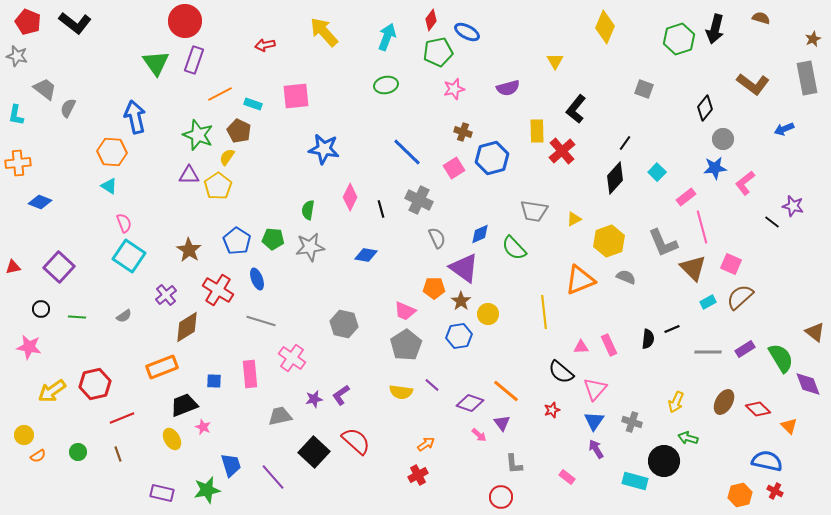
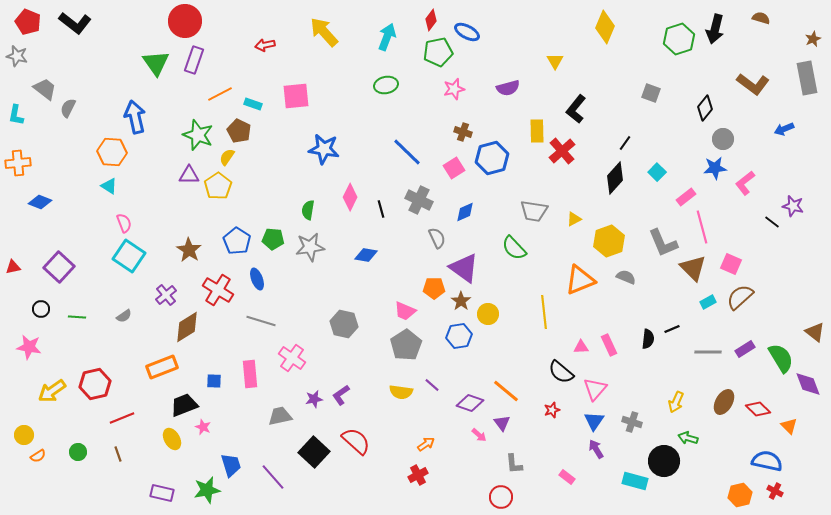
gray square at (644, 89): moved 7 px right, 4 px down
blue diamond at (480, 234): moved 15 px left, 22 px up
